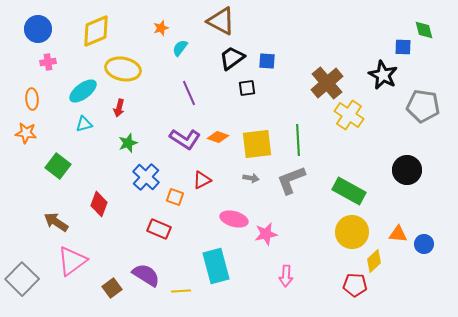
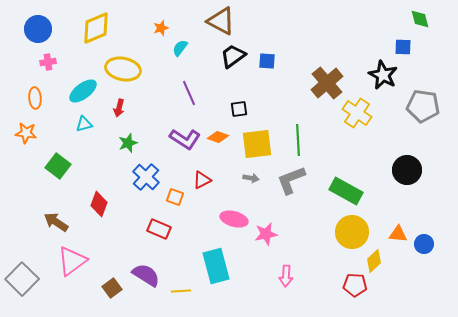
green diamond at (424, 30): moved 4 px left, 11 px up
yellow diamond at (96, 31): moved 3 px up
black trapezoid at (232, 58): moved 1 px right, 2 px up
black square at (247, 88): moved 8 px left, 21 px down
orange ellipse at (32, 99): moved 3 px right, 1 px up
yellow cross at (349, 115): moved 8 px right, 2 px up
green rectangle at (349, 191): moved 3 px left
